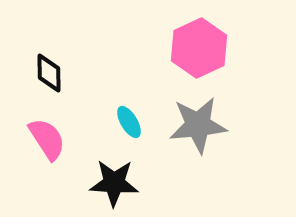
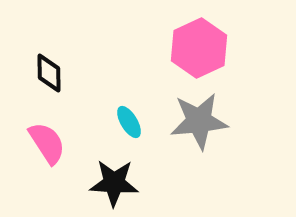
gray star: moved 1 px right, 4 px up
pink semicircle: moved 4 px down
